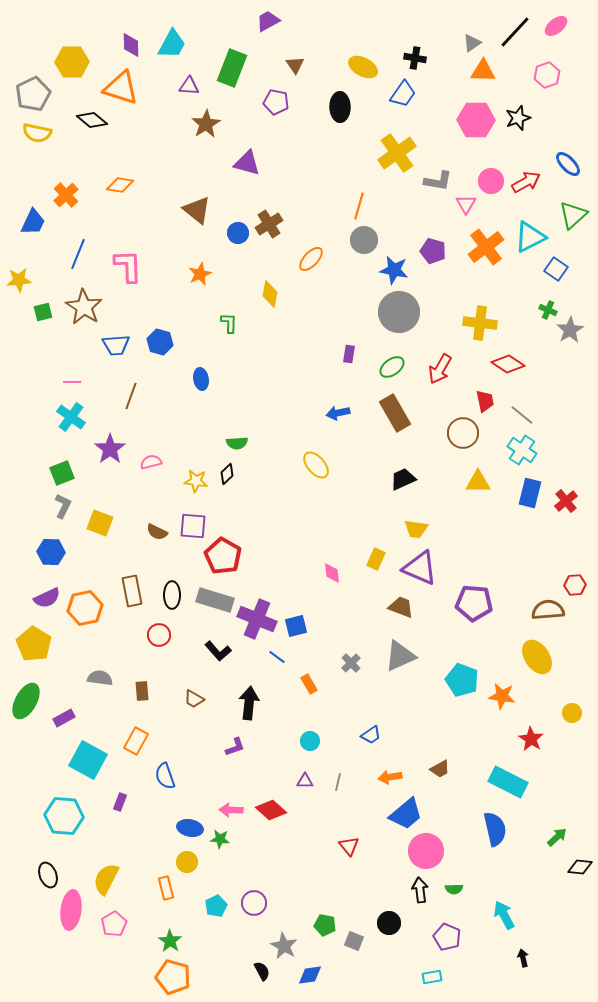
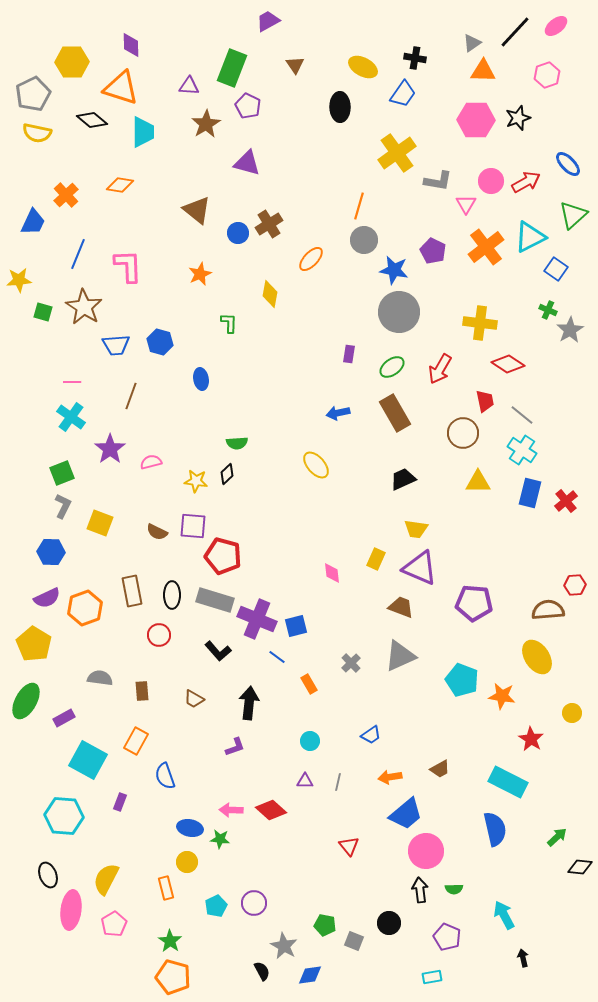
cyan trapezoid at (172, 44): moved 29 px left, 88 px down; rotated 28 degrees counterclockwise
purple pentagon at (276, 102): moved 28 px left, 4 px down; rotated 15 degrees clockwise
purple pentagon at (433, 251): rotated 10 degrees clockwise
green square at (43, 312): rotated 30 degrees clockwise
red pentagon at (223, 556): rotated 15 degrees counterclockwise
orange hexagon at (85, 608): rotated 8 degrees counterclockwise
